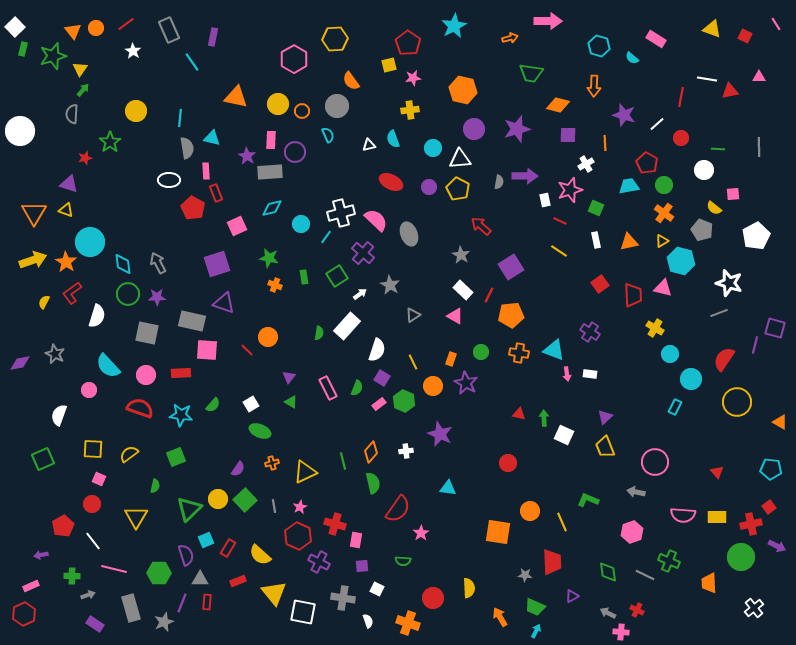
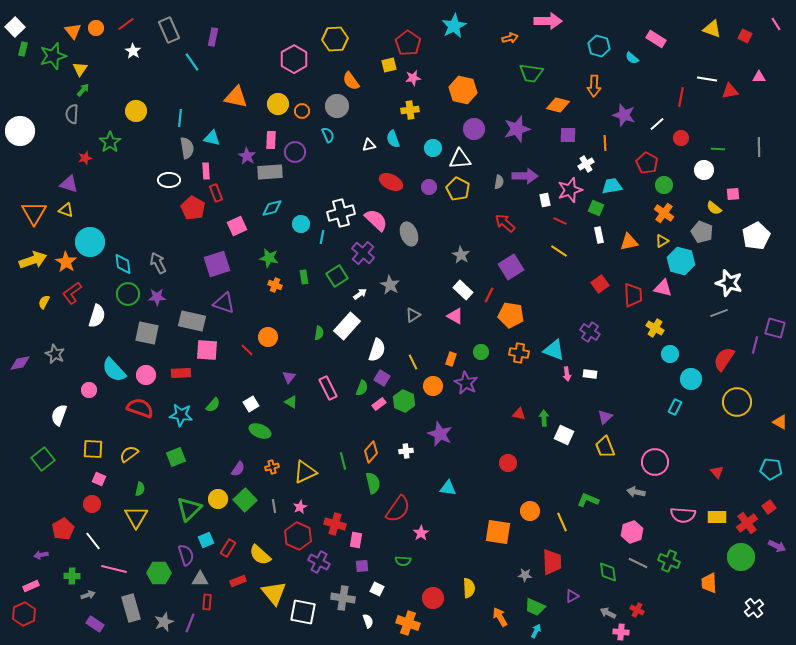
cyan trapezoid at (629, 186): moved 17 px left
red arrow at (481, 226): moved 24 px right, 3 px up
gray pentagon at (702, 230): moved 2 px down
cyan line at (326, 237): moved 4 px left; rotated 24 degrees counterclockwise
white rectangle at (596, 240): moved 3 px right, 5 px up
orange pentagon at (511, 315): rotated 15 degrees clockwise
cyan semicircle at (108, 366): moved 6 px right, 4 px down
green semicircle at (357, 388): moved 5 px right
green square at (43, 459): rotated 15 degrees counterclockwise
orange cross at (272, 463): moved 4 px down
green semicircle at (155, 486): moved 15 px left, 3 px down
red cross at (751, 524): moved 4 px left, 1 px up; rotated 25 degrees counterclockwise
red pentagon at (63, 526): moved 3 px down
gray line at (645, 575): moved 7 px left, 12 px up
purple line at (182, 603): moved 8 px right, 20 px down
